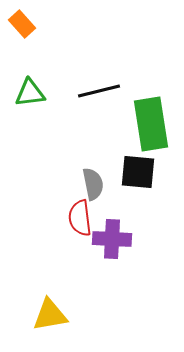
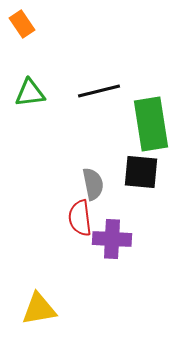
orange rectangle: rotated 8 degrees clockwise
black square: moved 3 px right
yellow triangle: moved 11 px left, 6 px up
